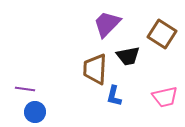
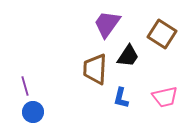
purple trapezoid: rotated 8 degrees counterclockwise
black trapezoid: rotated 45 degrees counterclockwise
purple line: moved 3 px up; rotated 66 degrees clockwise
blue L-shape: moved 7 px right, 2 px down
blue circle: moved 2 px left
